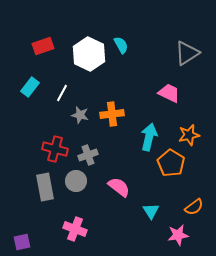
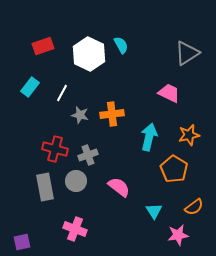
orange pentagon: moved 3 px right, 6 px down
cyan triangle: moved 3 px right
